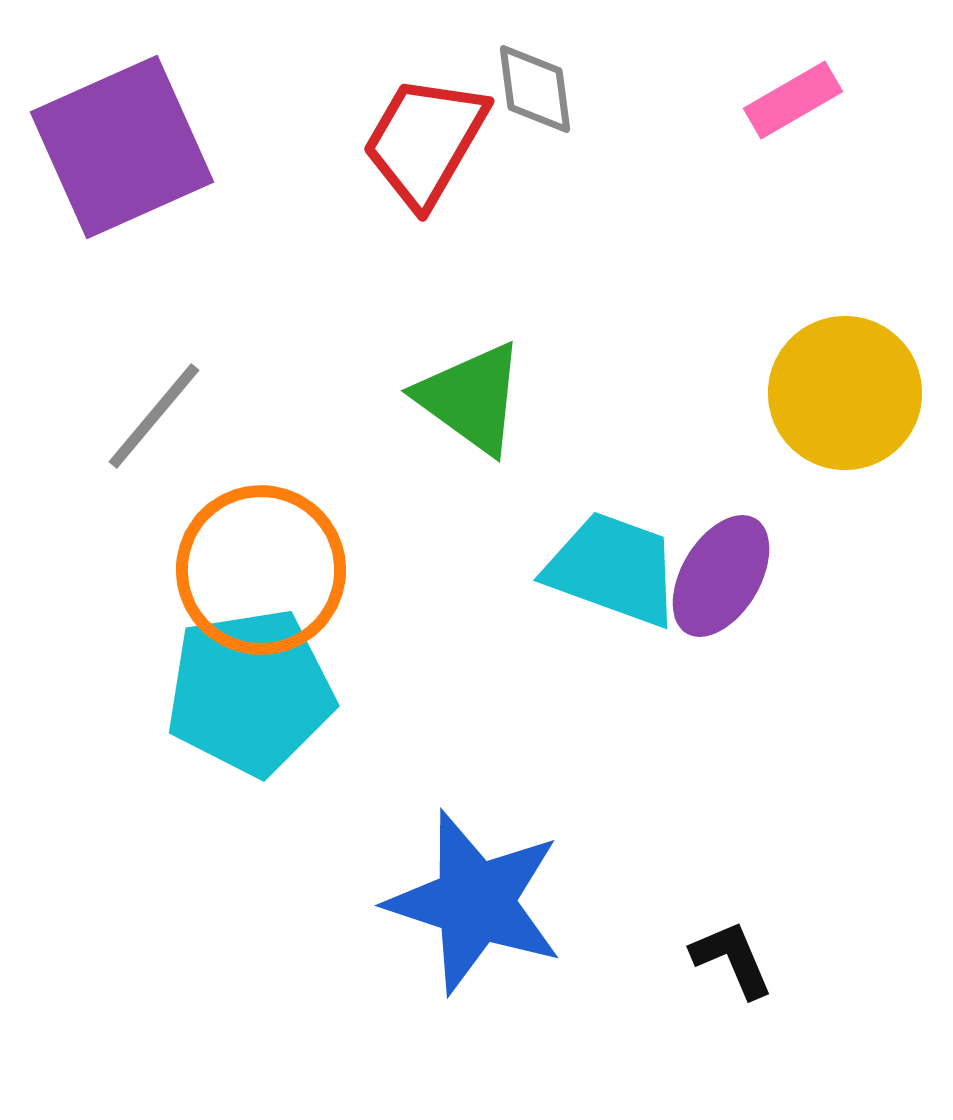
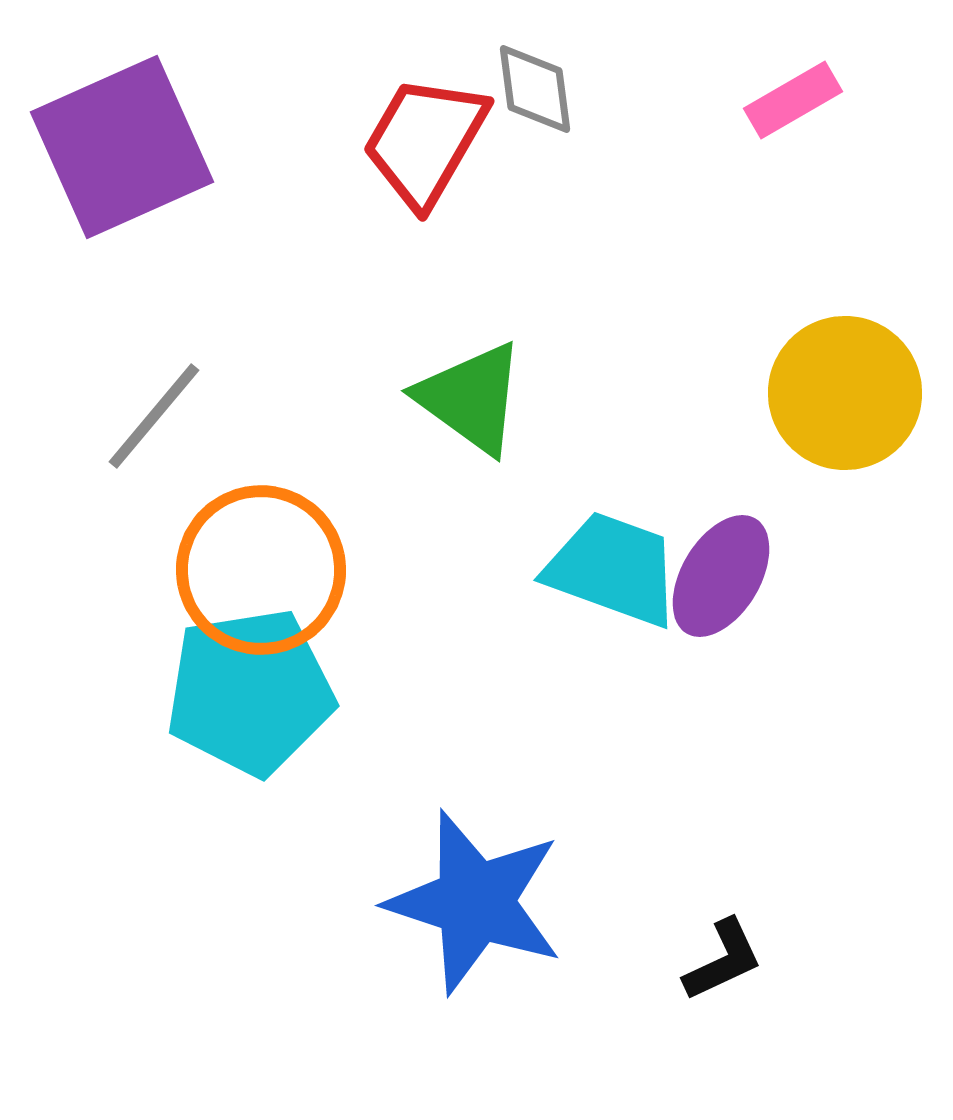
black L-shape: moved 9 px left, 1 px down; rotated 88 degrees clockwise
